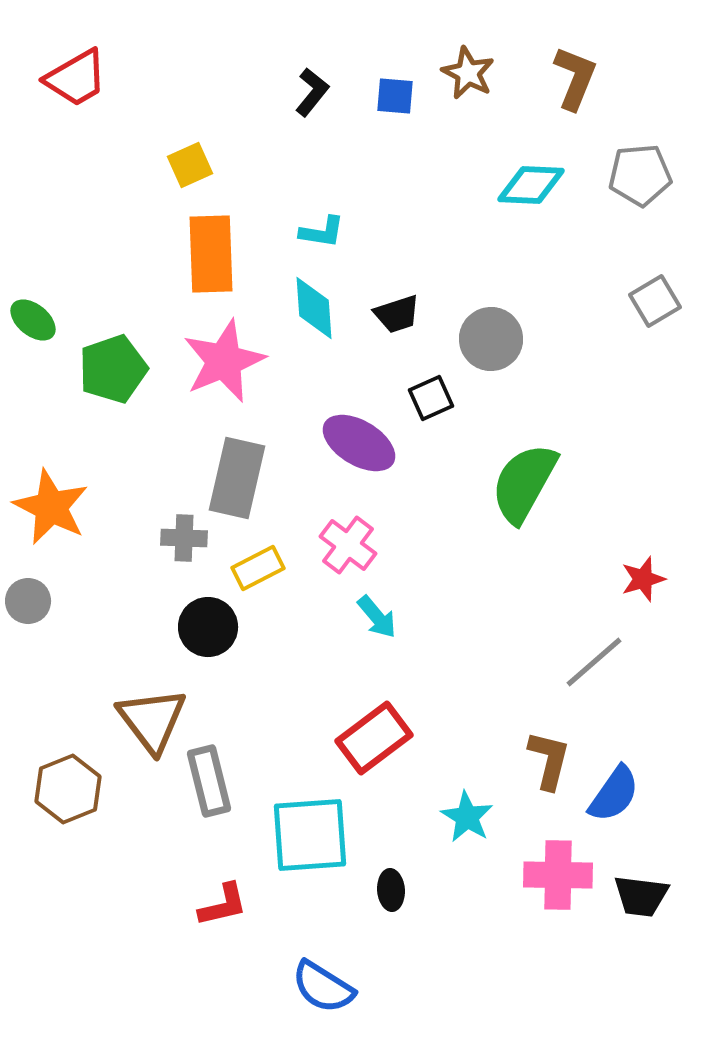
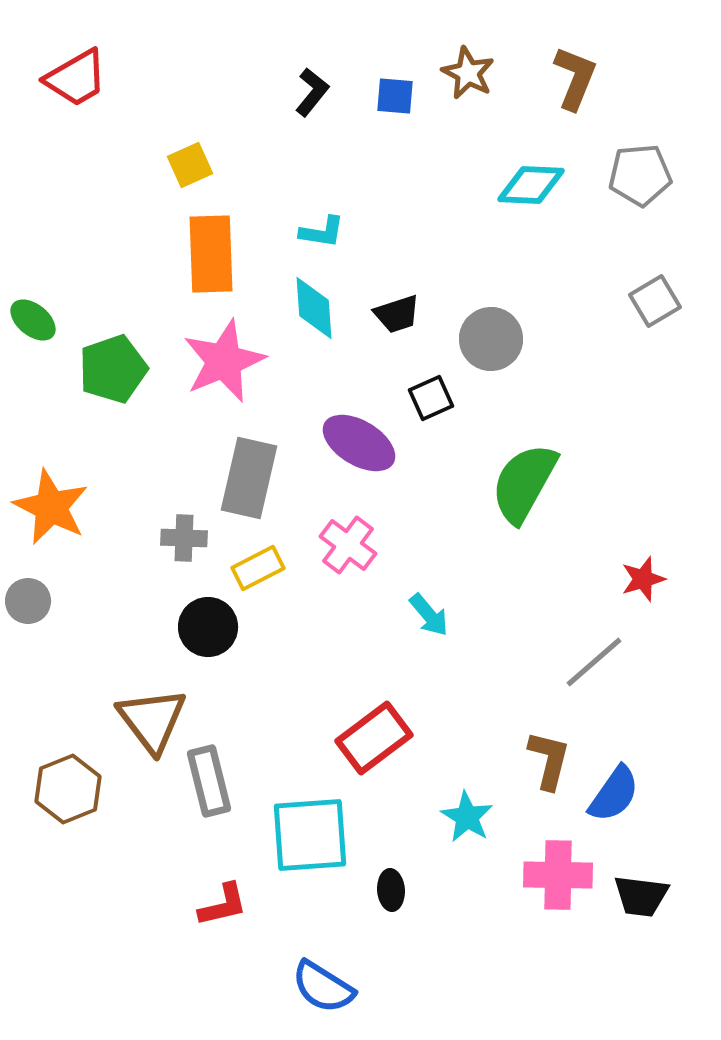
gray rectangle at (237, 478): moved 12 px right
cyan arrow at (377, 617): moved 52 px right, 2 px up
